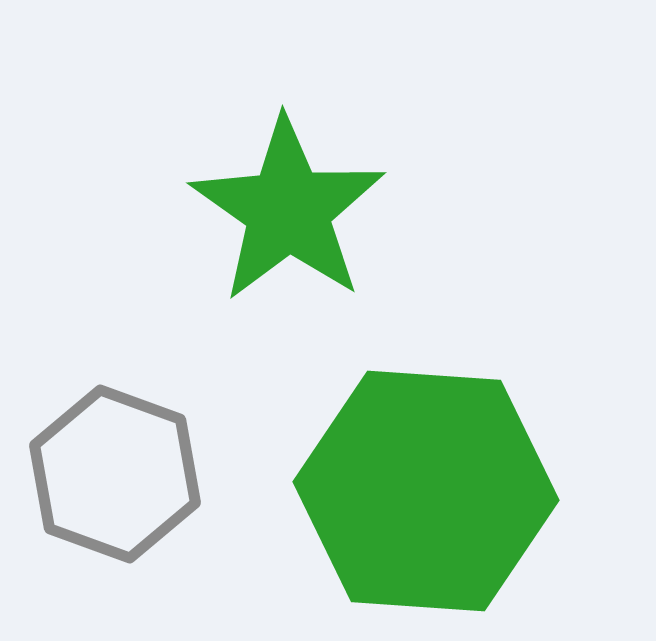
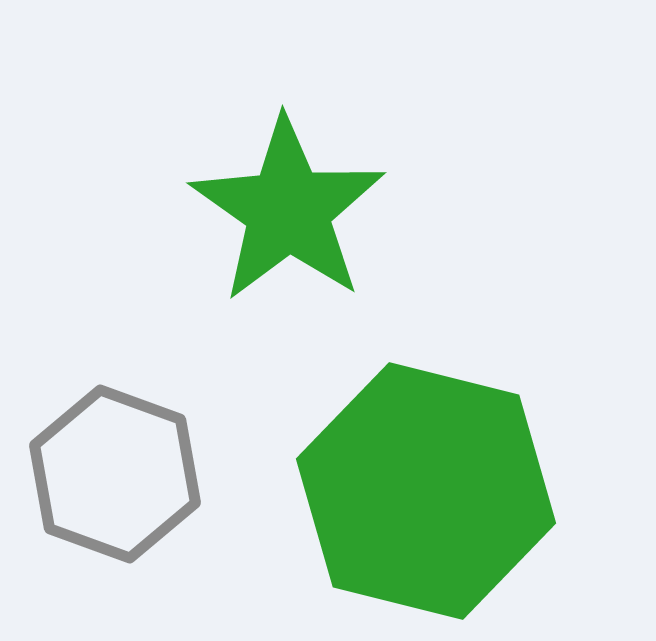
green hexagon: rotated 10 degrees clockwise
